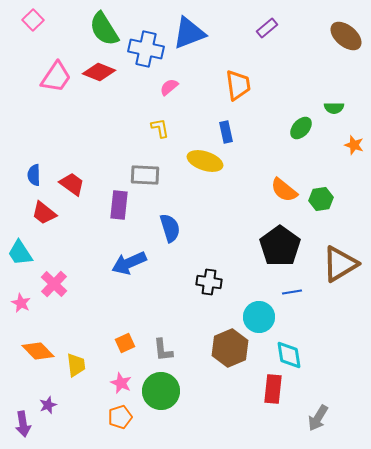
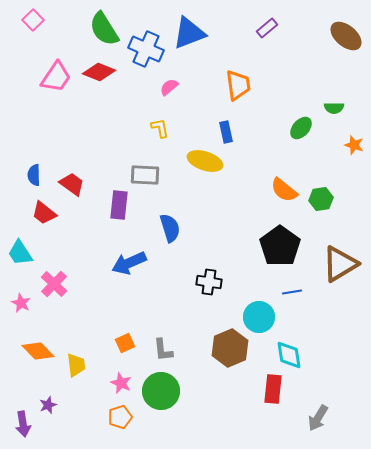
blue cross at (146, 49): rotated 12 degrees clockwise
